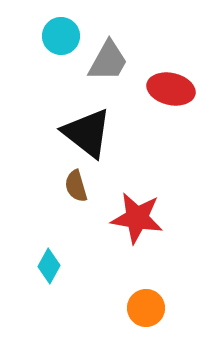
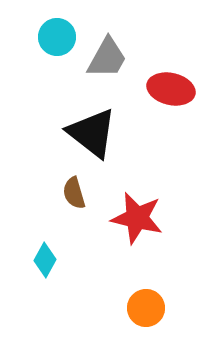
cyan circle: moved 4 px left, 1 px down
gray trapezoid: moved 1 px left, 3 px up
black triangle: moved 5 px right
brown semicircle: moved 2 px left, 7 px down
red star: rotated 4 degrees clockwise
cyan diamond: moved 4 px left, 6 px up
